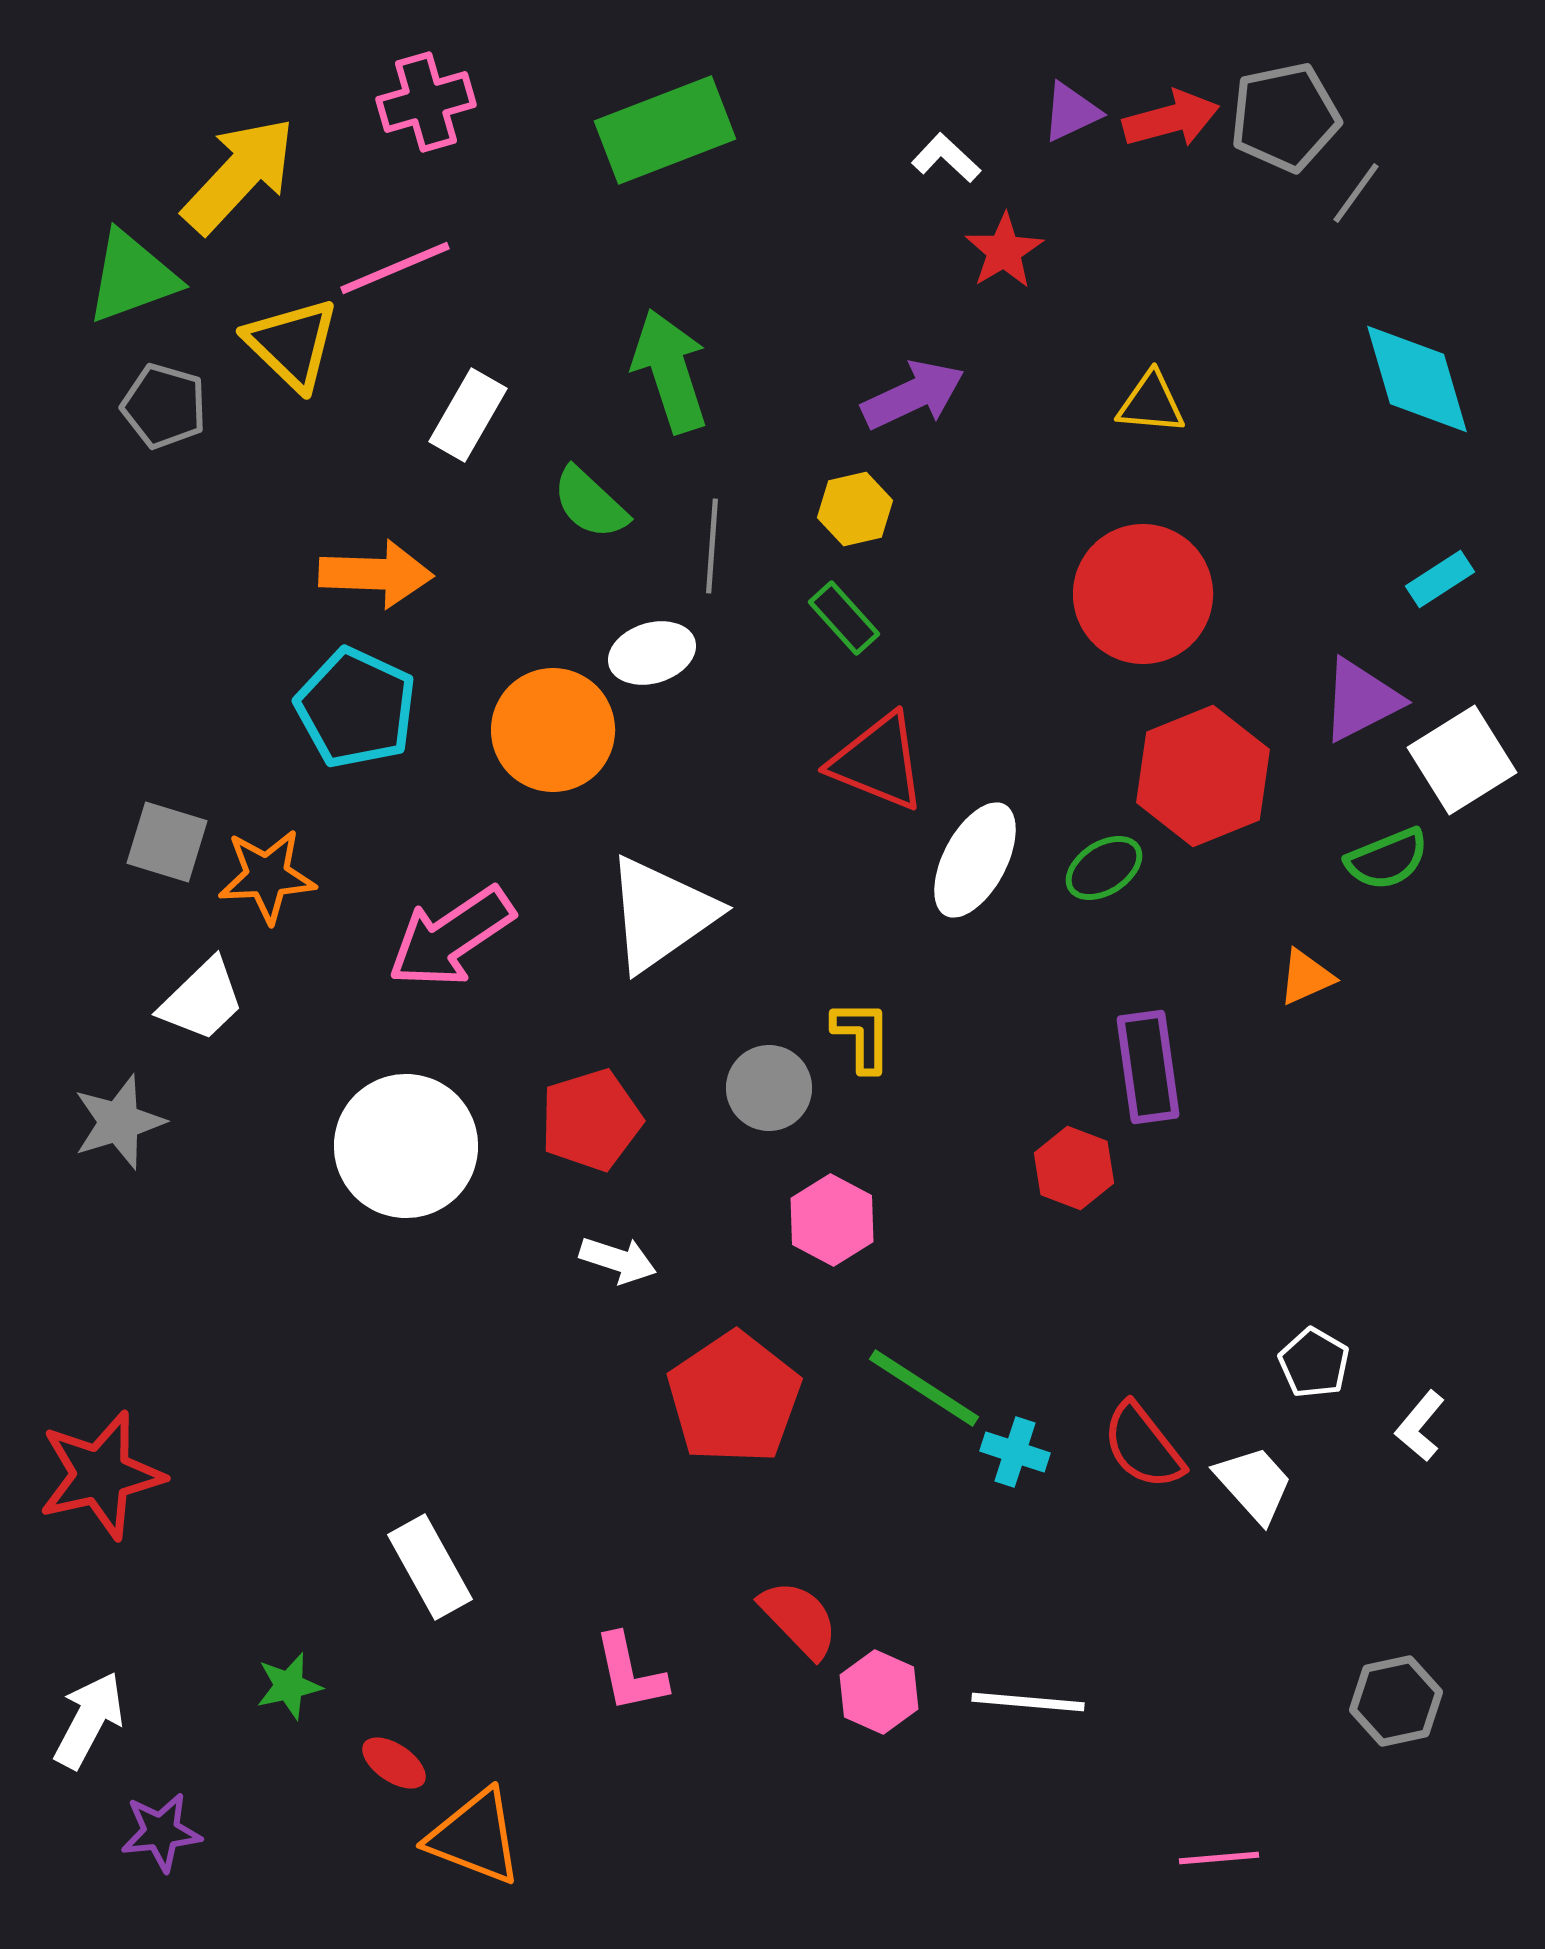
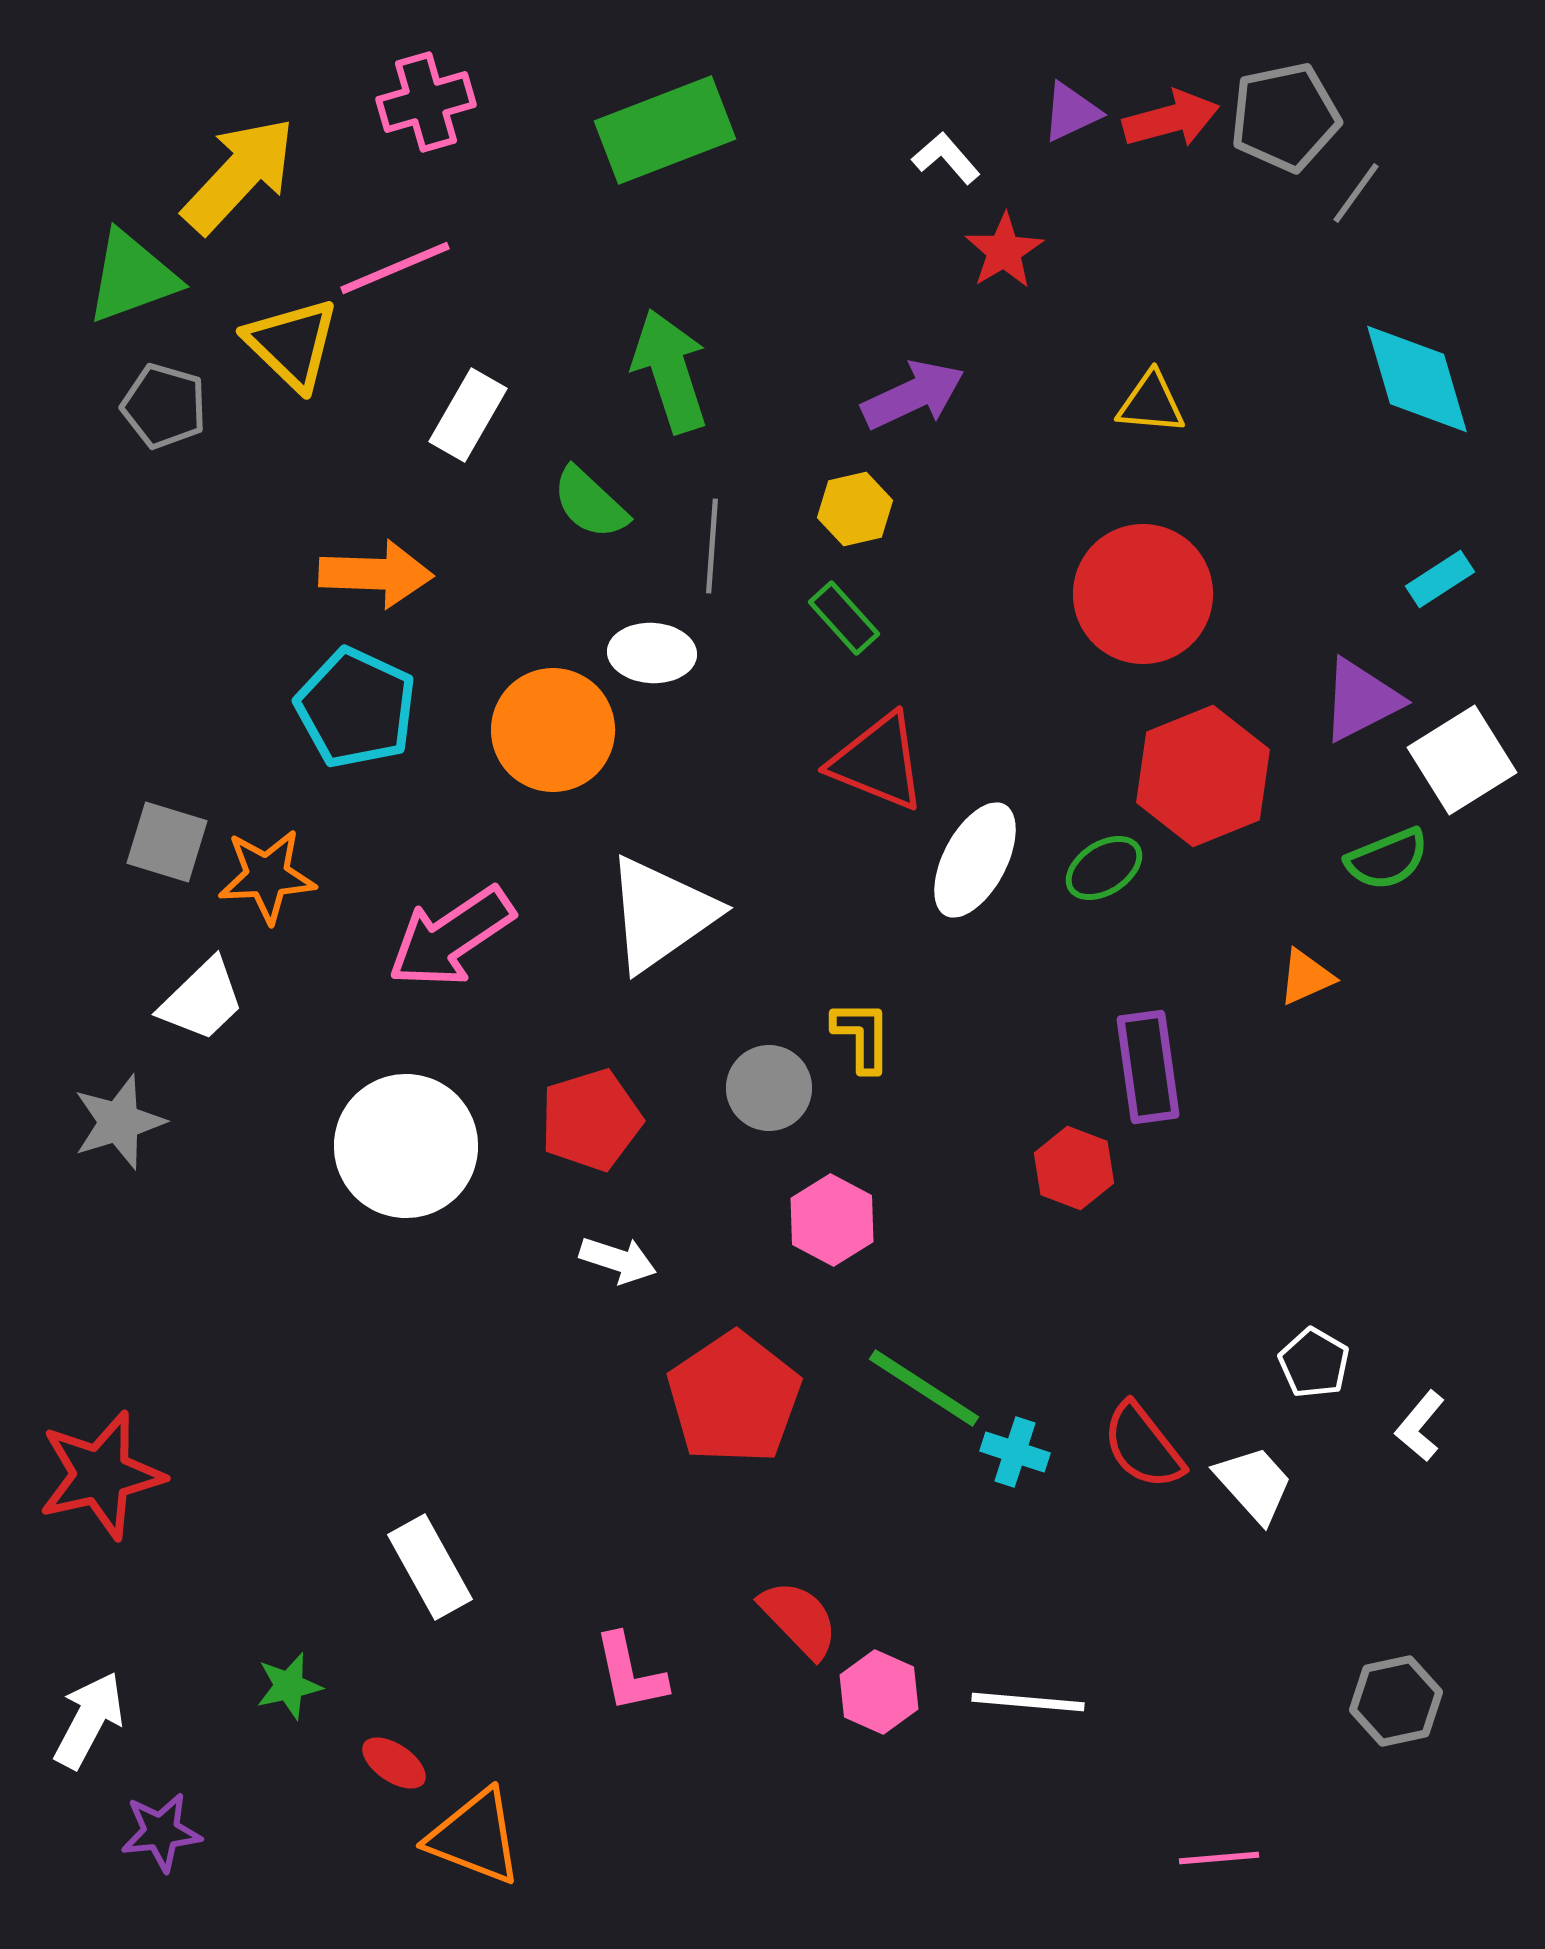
white L-shape at (946, 158): rotated 6 degrees clockwise
white ellipse at (652, 653): rotated 20 degrees clockwise
